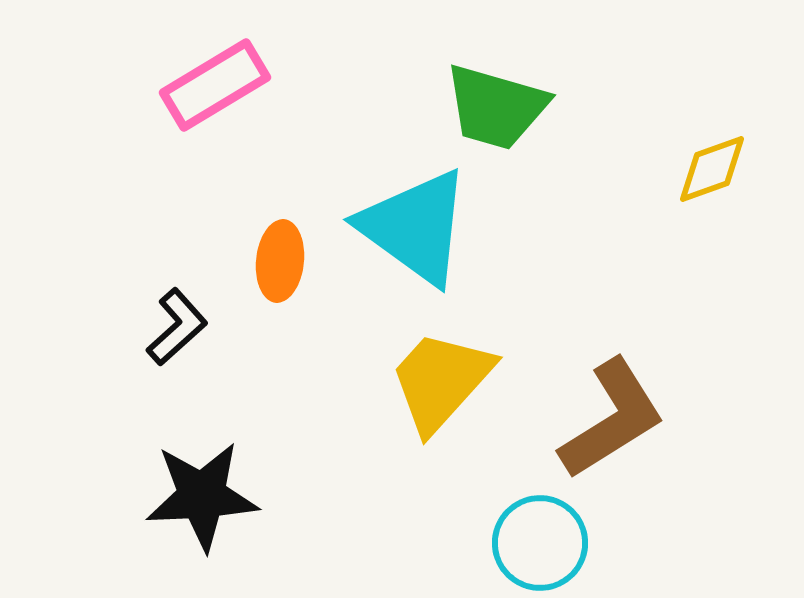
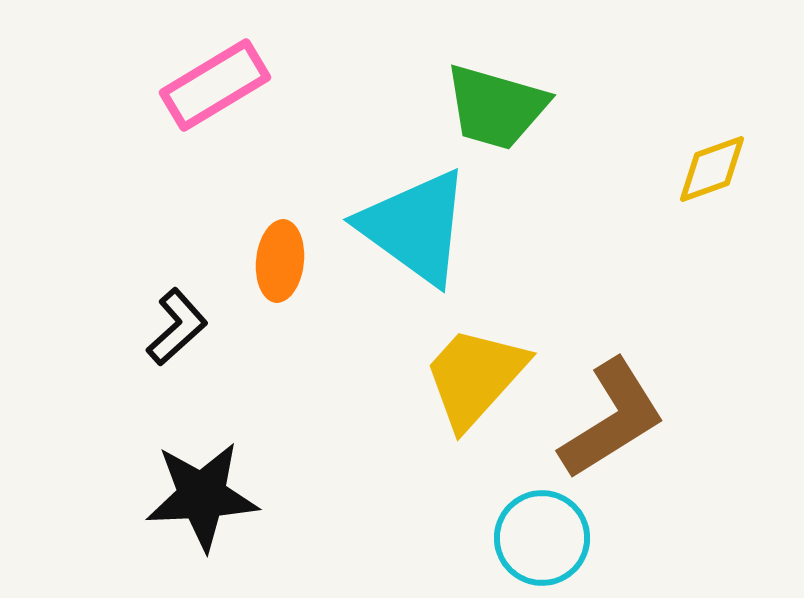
yellow trapezoid: moved 34 px right, 4 px up
cyan circle: moved 2 px right, 5 px up
